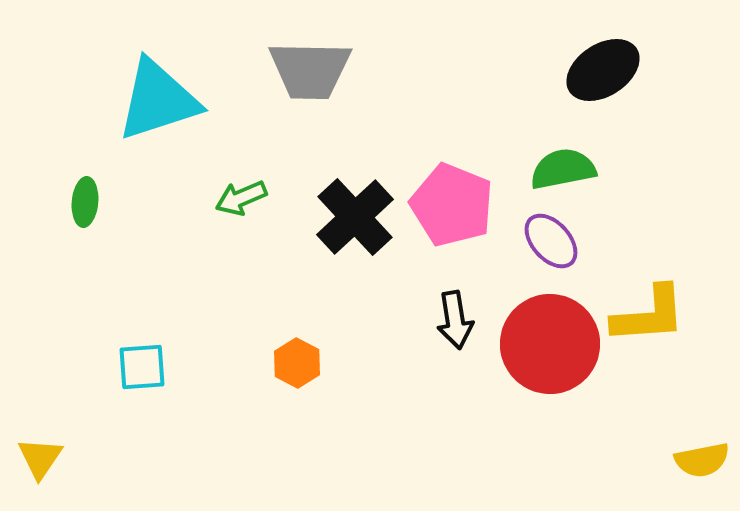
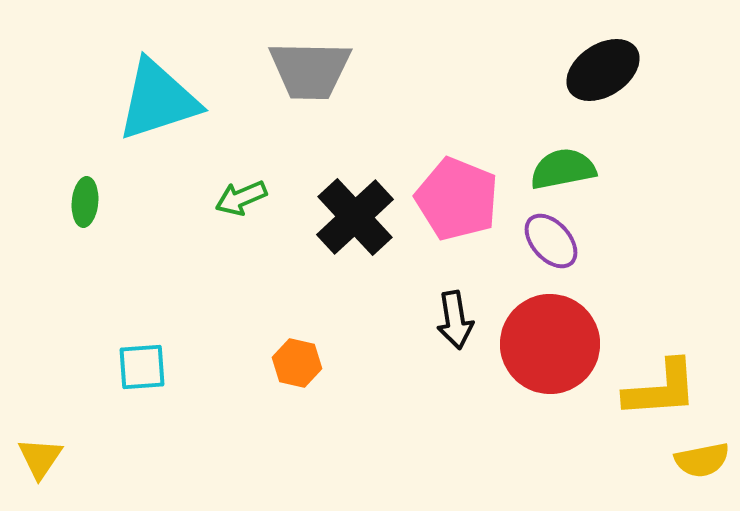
pink pentagon: moved 5 px right, 6 px up
yellow L-shape: moved 12 px right, 74 px down
orange hexagon: rotated 15 degrees counterclockwise
